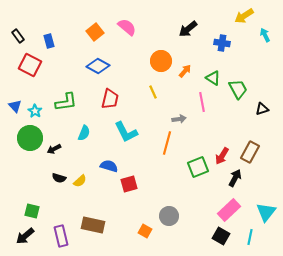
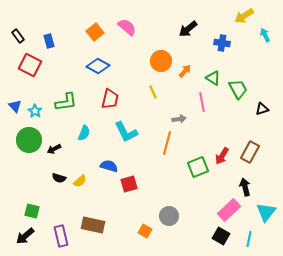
green circle at (30, 138): moved 1 px left, 2 px down
black arrow at (235, 178): moved 10 px right, 9 px down; rotated 42 degrees counterclockwise
cyan line at (250, 237): moved 1 px left, 2 px down
